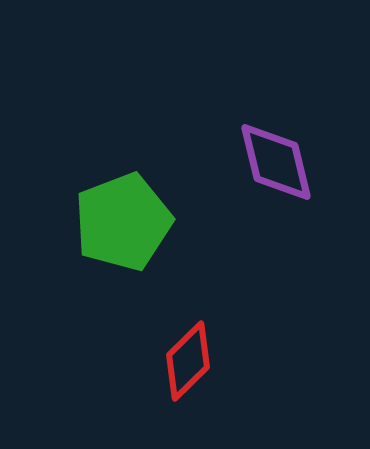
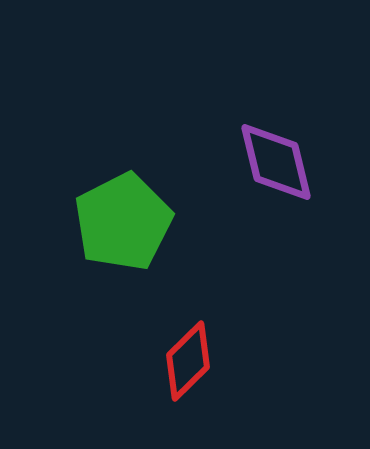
green pentagon: rotated 6 degrees counterclockwise
